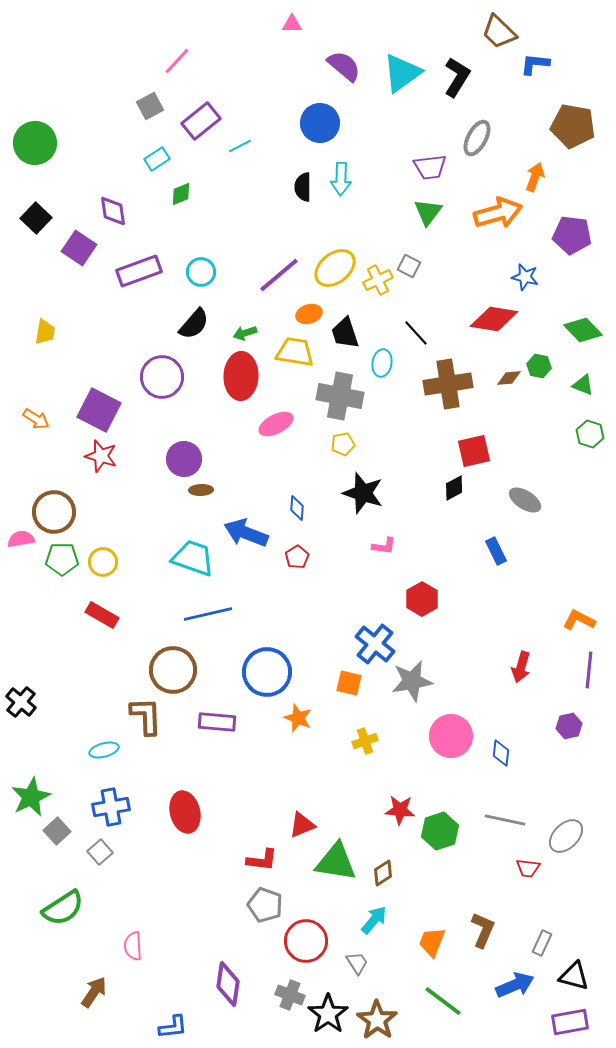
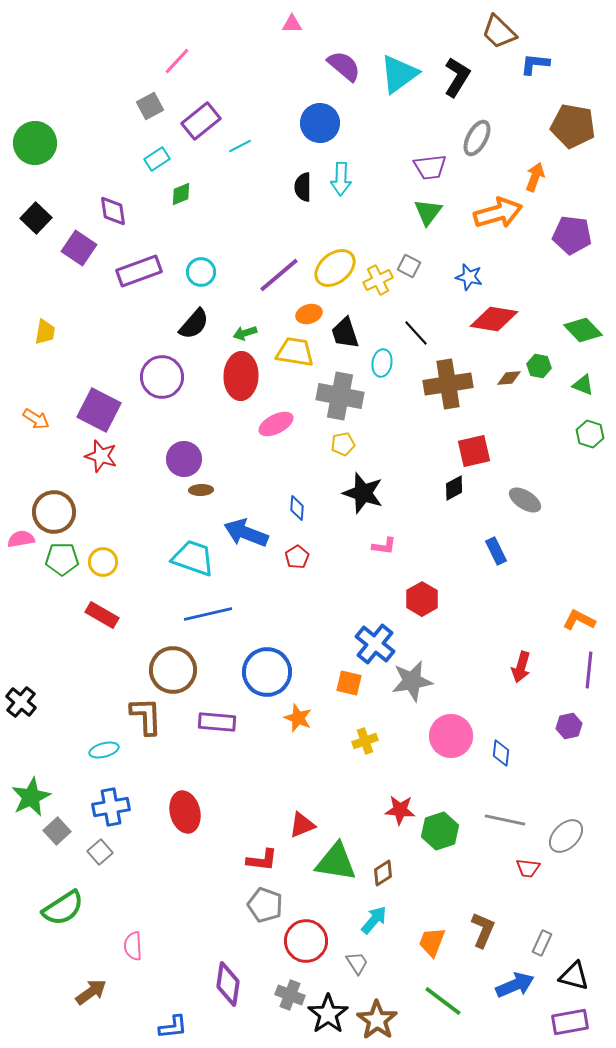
cyan triangle at (402, 73): moved 3 px left, 1 px down
blue star at (525, 277): moved 56 px left
brown arrow at (94, 992): moved 3 px left; rotated 20 degrees clockwise
